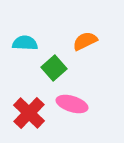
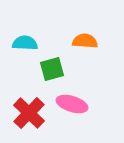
orange semicircle: rotated 30 degrees clockwise
green square: moved 2 px left, 1 px down; rotated 25 degrees clockwise
